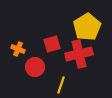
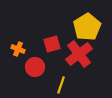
red cross: rotated 24 degrees counterclockwise
